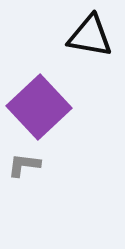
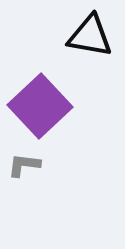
purple square: moved 1 px right, 1 px up
